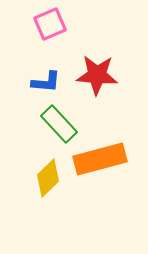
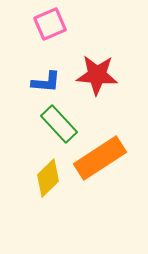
orange rectangle: moved 1 px up; rotated 18 degrees counterclockwise
